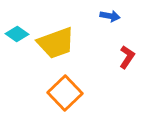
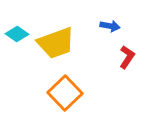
blue arrow: moved 10 px down
